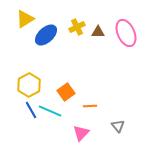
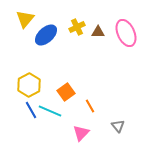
yellow triangle: rotated 18 degrees counterclockwise
orange line: rotated 64 degrees clockwise
